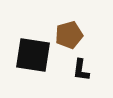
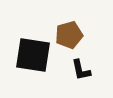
black L-shape: rotated 20 degrees counterclockwise
